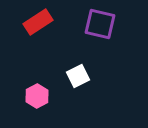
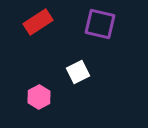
white square: moved 4 px up
pink hexagon: moved 2 px right, 1 px down
